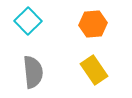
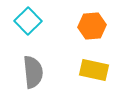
orange hexagon: moved 1 px left, 2 px down
yellow rectangle: rotated 44 degrees counterclockwise
